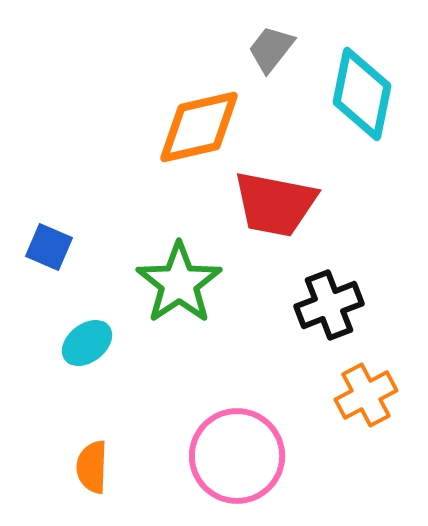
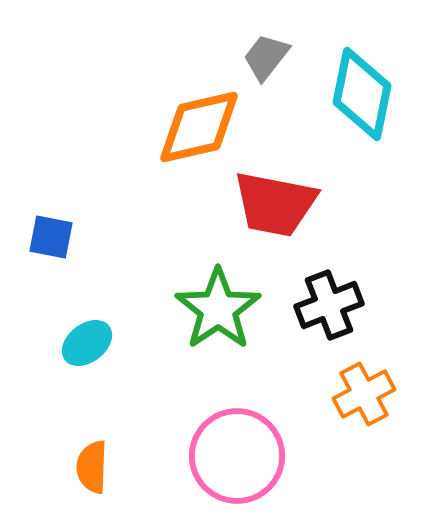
gray trapezoid: moved 5 px left, 8 px down
blue square: moved 2 px right, 10 px up; rotated 12 degrees counterclockwise
green star: moved 39 px right, 26 px down
orange cross: moved 2 px left, 1 px up
